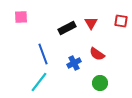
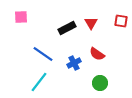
blue line: rotated 35 degrees counterclockwise
